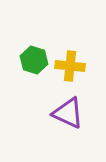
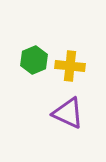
green hexagon: rotated 20 degrees clockwise
